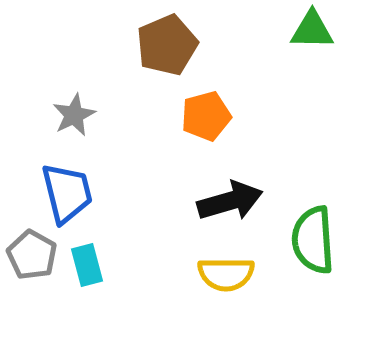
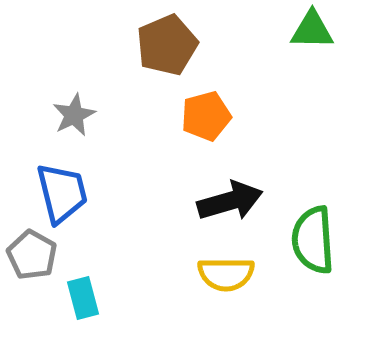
blue trapezoid: moved 5 px left
cyan rectangle: moved 4 px left, 33 px down
